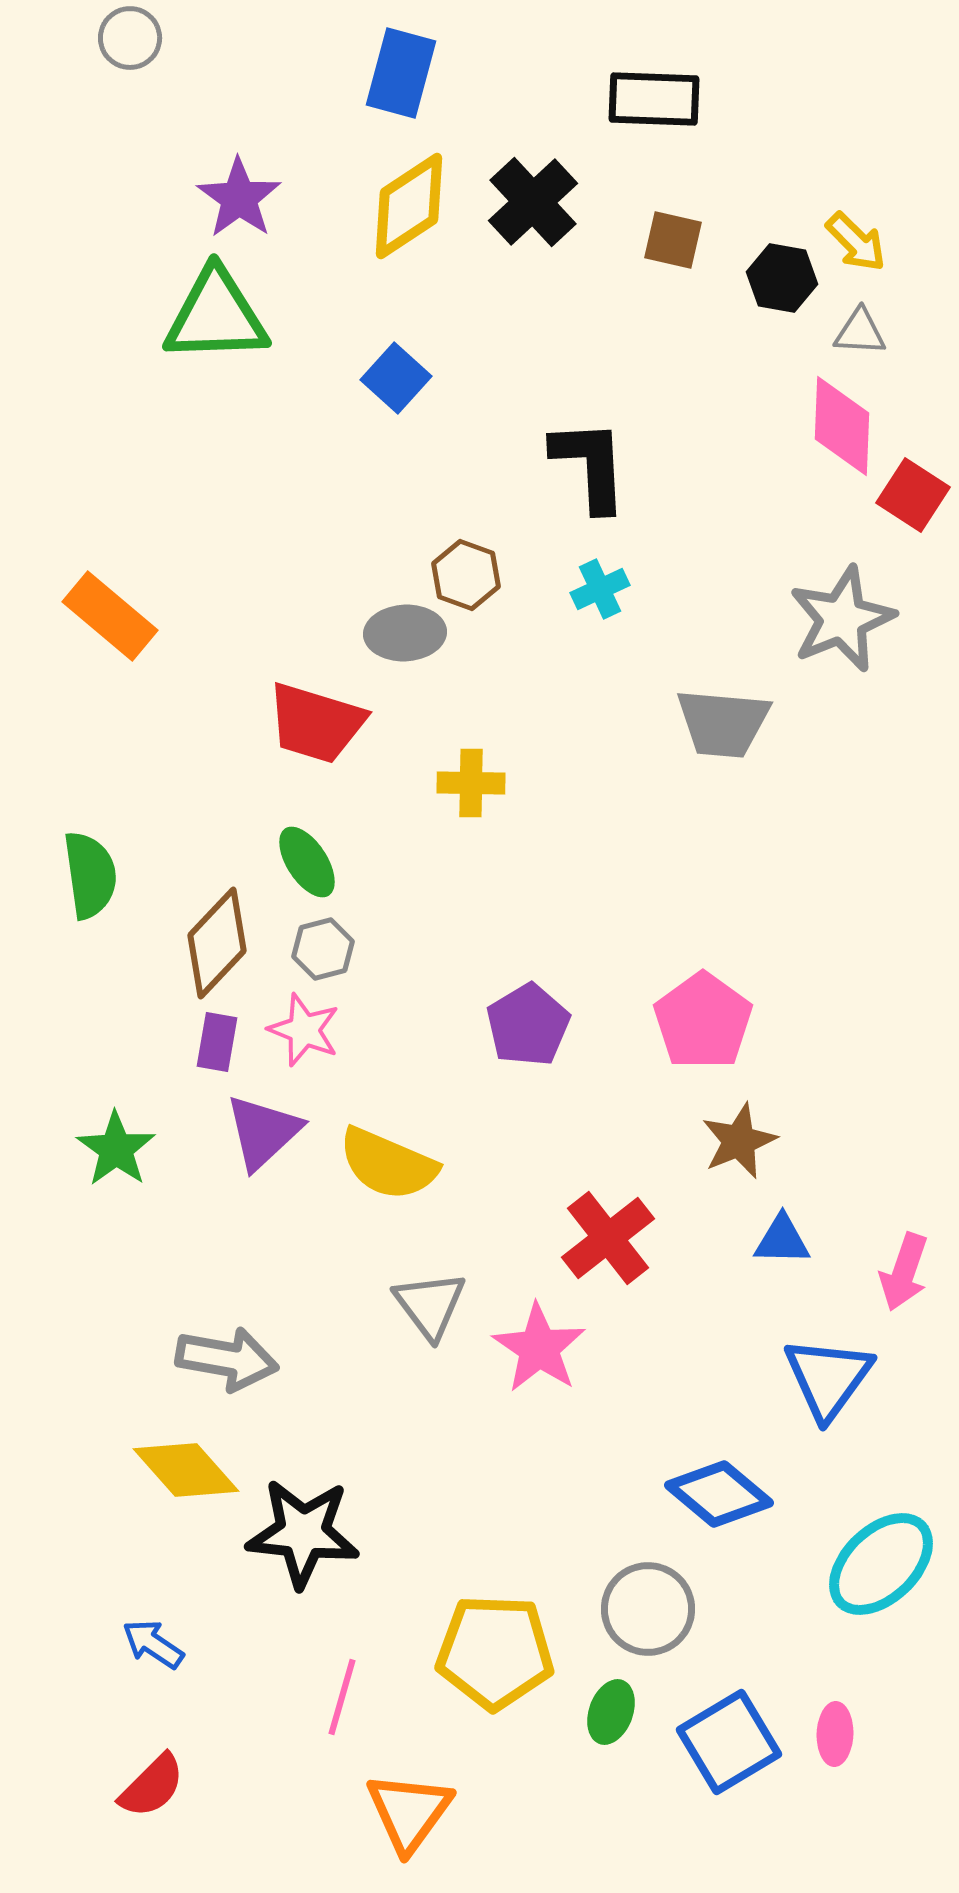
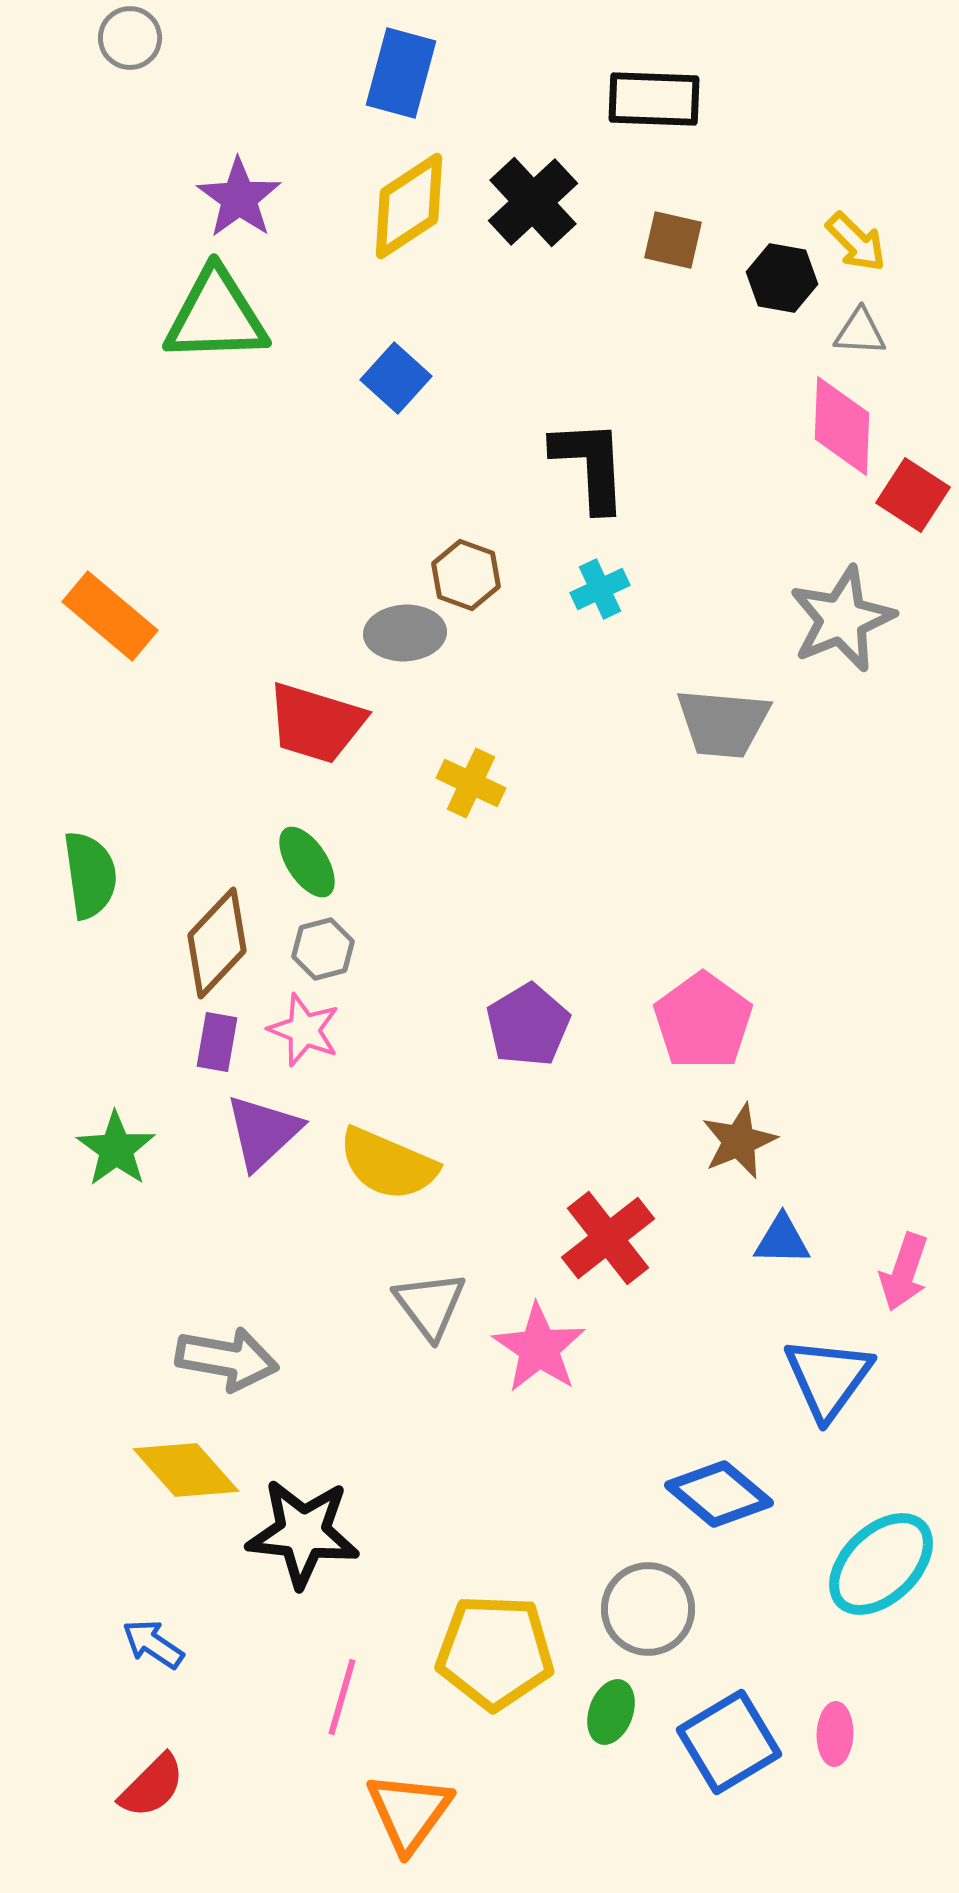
yellow cross at (471, 783): rotated 24 degrees clockwise
